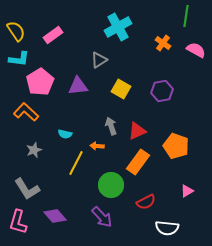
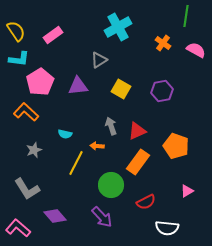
pink L-shape: moved 6 px down; rotated 115 degrees clockwise
